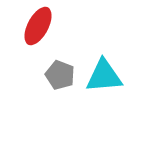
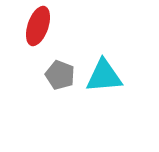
red ellipse: rotated 9 degrees counterclockwise
